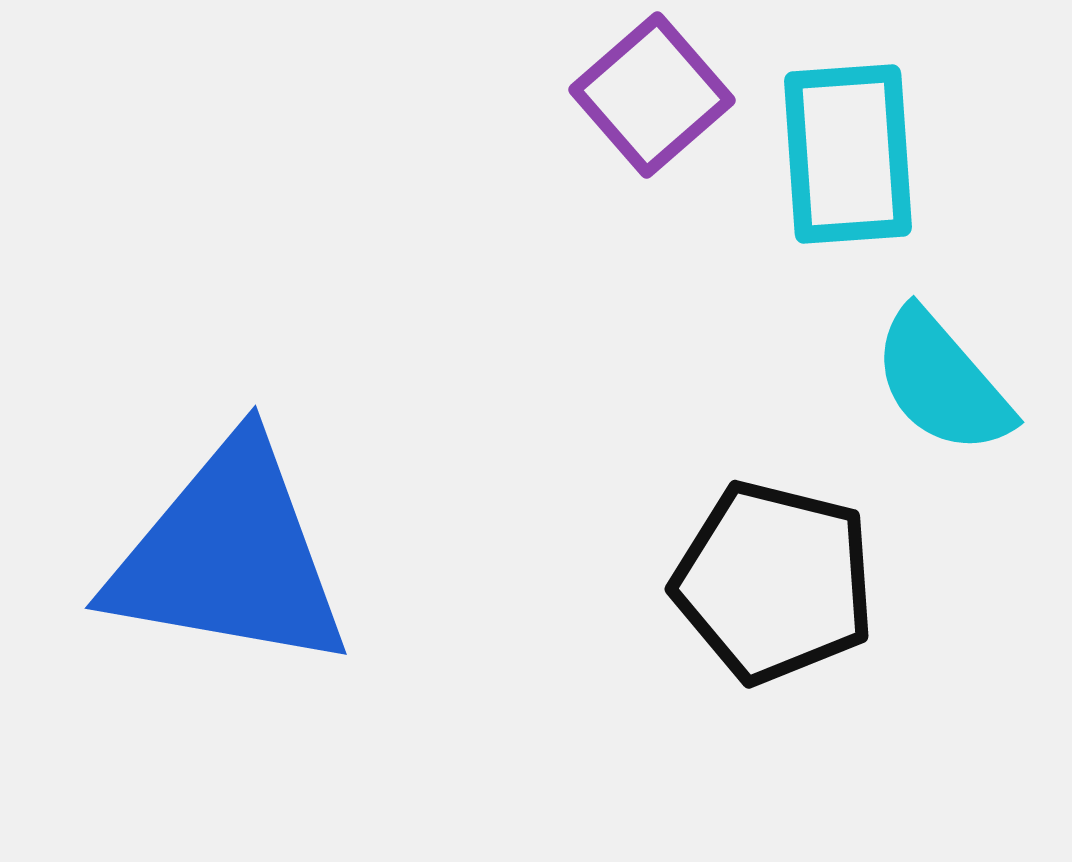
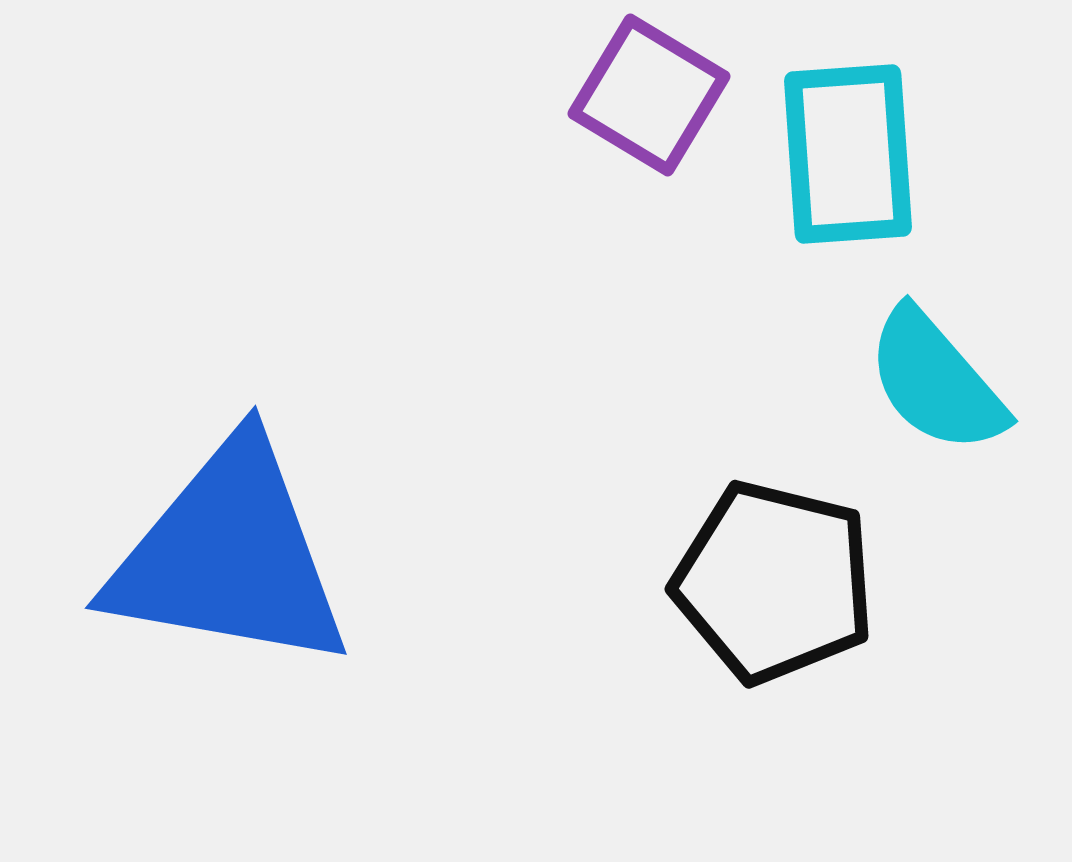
purple square: moved 3 px left; rotated 18 degrees counterclockwise
cyan semicircle: moved 6 px left, 1 px up
